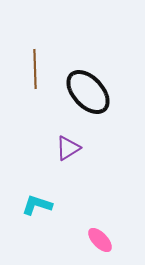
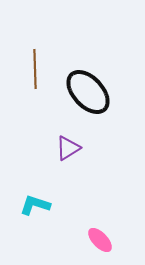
cyan L-shape: moved 2 px left
